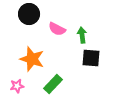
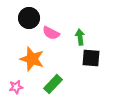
black circle: moved 4 px down
pink semicircle: moved 6 px left, 4 px down
green arrow: moved 2 px left, 2 px down
pink star: moved 1 px left, 1 px down
